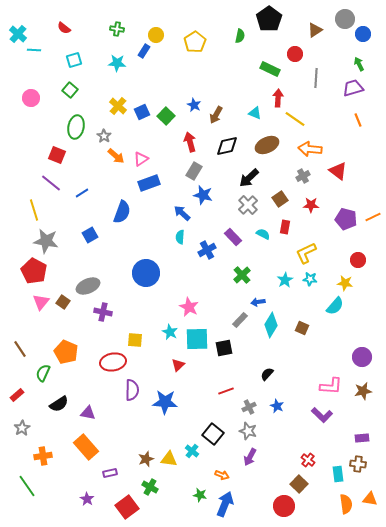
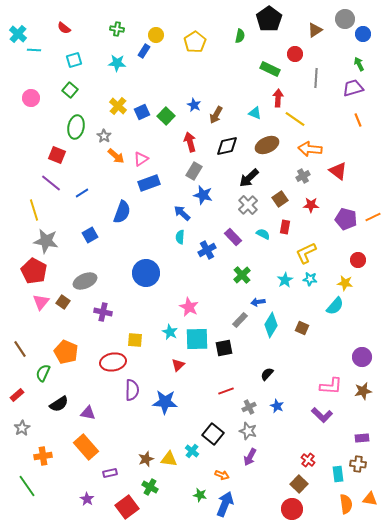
gray ellipse at (88, 286): moved 3 px left, 5 px up
red circle at (284, 506): moved 8 px right, 3 px down
